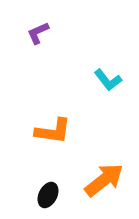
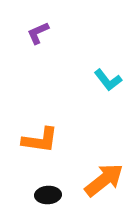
orange L-shape: moved 13 px left, 9 px down
black ellipse: rotated 60 degrees clockwise
